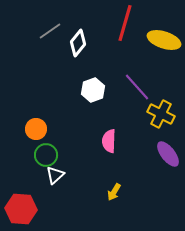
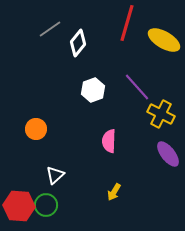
red line: moved 2 px right
gray line: moved 2 px up
yellow ellipse: rotated 12 degrees clockwise
green circle: moved 50 px down
red hexagon: moved 2 px left, 3 px up
